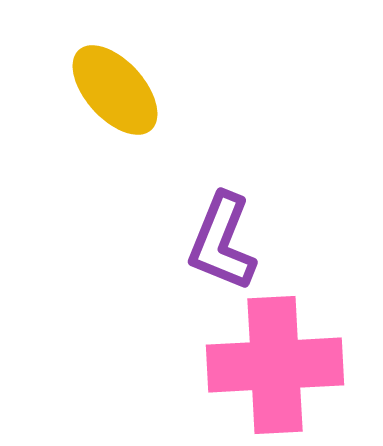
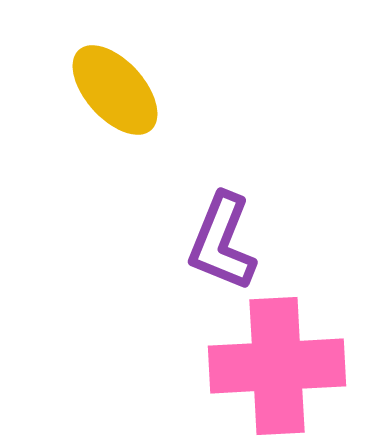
pink cross: moved 2 px right, 1 px down
